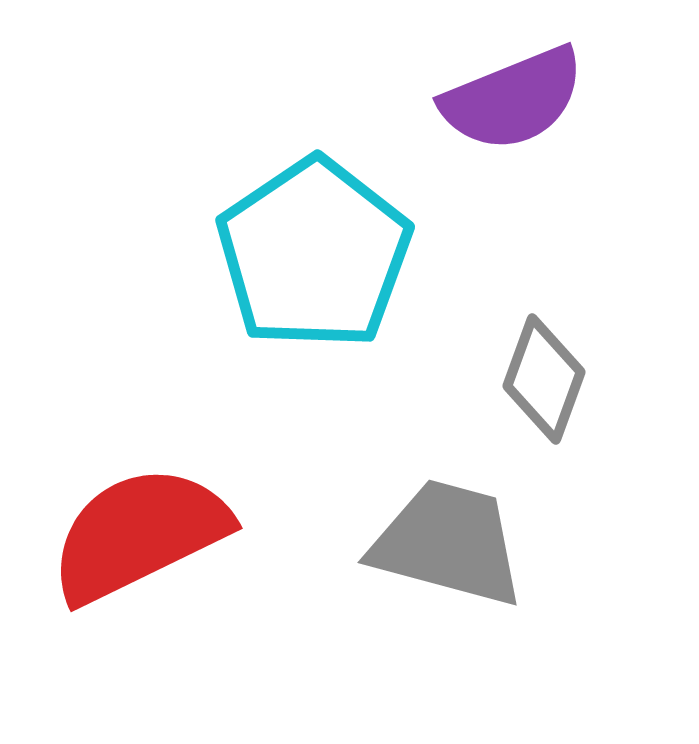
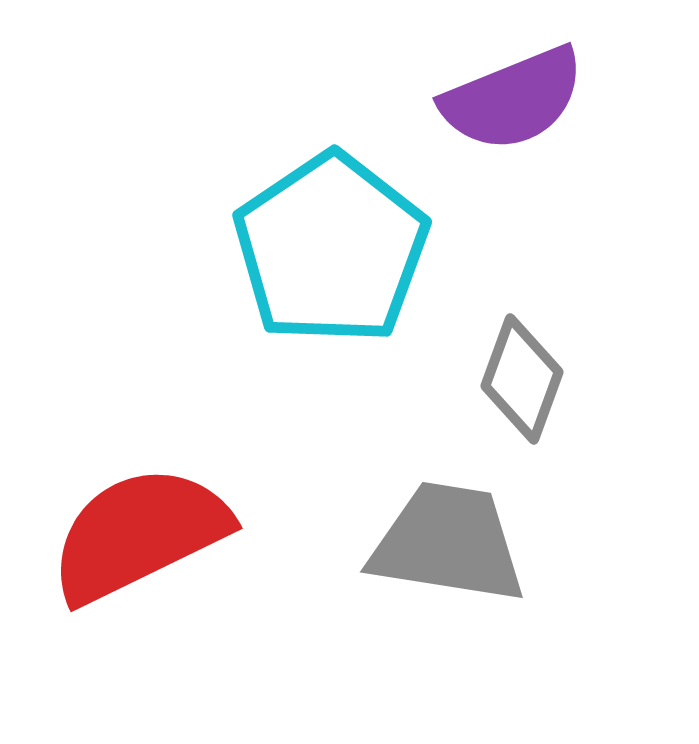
cyan pentagon: moved 17 px right, 5 px up
gray diamond: moved 22 px left
gray trapezoid: rotated 6 degrees counterclockwise
